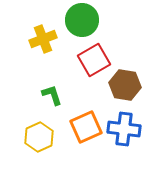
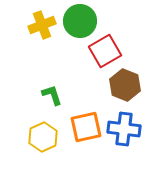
green circle: moved 2 px left, 1 px down
yellow cross: moved 1 px left, 14 px up
red square: moved 11 px right, 9 px up
brown hexagon: rotated 12 degrees clockwise
orange square: rotated 12 degrees clockwise
yellow hexagon: moved 4 px right
